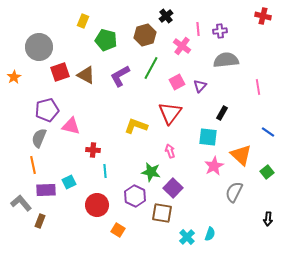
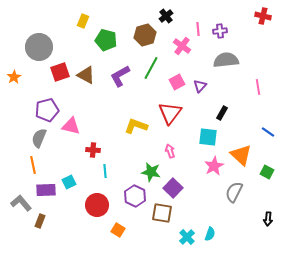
green square at (267, 172): rotated 24 degrees counterclockwise
